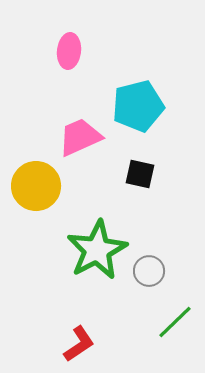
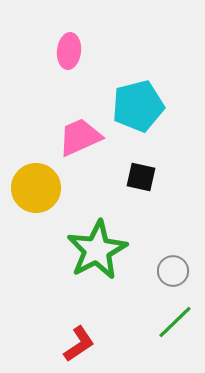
black square: moved 1 px right, 3 px down
yellow circle: moved 2 px down
gray circle: moved 24 px right
